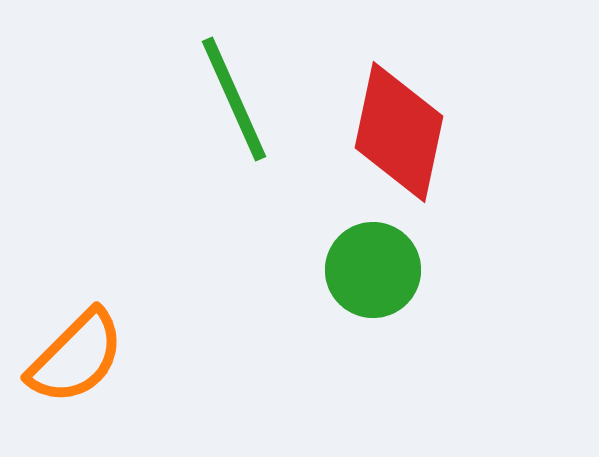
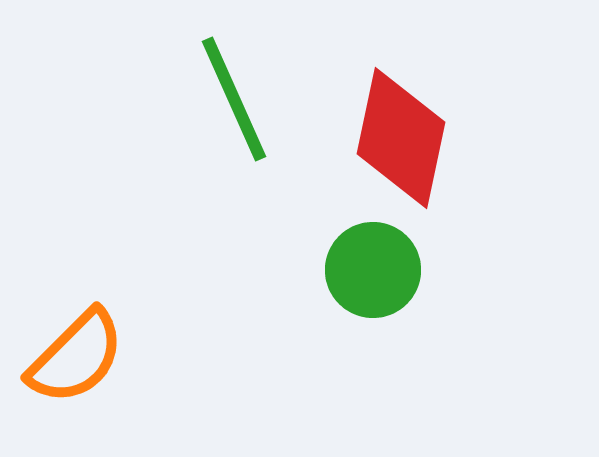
red diamond: moved 2 px right, 6 px down
